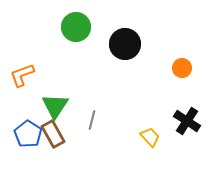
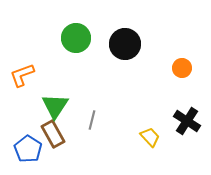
green circle: moved 11 px down
blue pentagon: moved 15 px down
